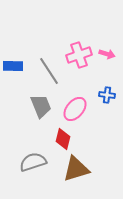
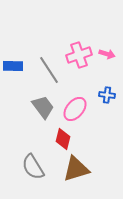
gray line: moved 1 px up
gray trapezoid: moved 2 px right, 1 px down; rotated 15 degrees counterclockwise
gray semicircle: moved 5 px down; rotated 104 degrees counterclockwise
